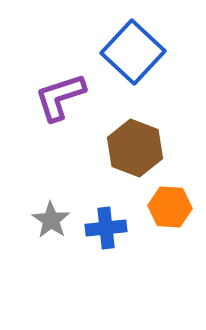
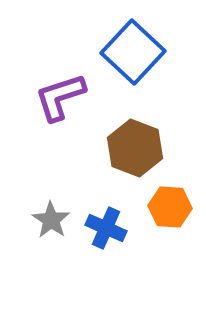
blue cross: rotated 30 degrees clockwise
